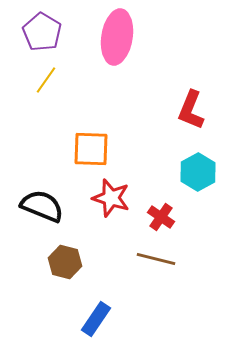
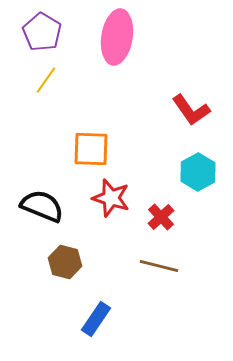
red L-shape: rotated 57 degrees counterclockwise
red cross: rotated 12 degrees clockwise
brown line: moved 3 px right, 7 px down
